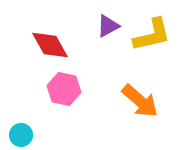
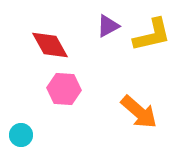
pink hexagon: rotated 8 degrees counterclockwise
orange arrow: moved 1 px left, 11 px down
